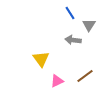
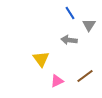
gray arrow: moved 4 px left
